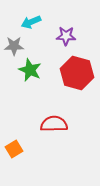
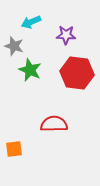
purple star: moved 1 px up
gray star: rotated 18 degrees clockwise
red hexagon: rotated 8 degrees counterclockwise
orange square: rotated 24 degrees clockwise
